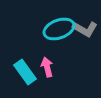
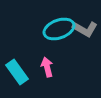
cyan rectangle: moved 8 px left
